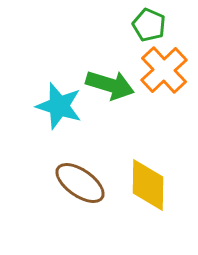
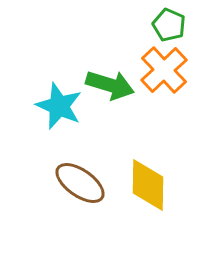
green pentagon: moved 20 px right
cyan star: rotated 6 degrees clockwise
